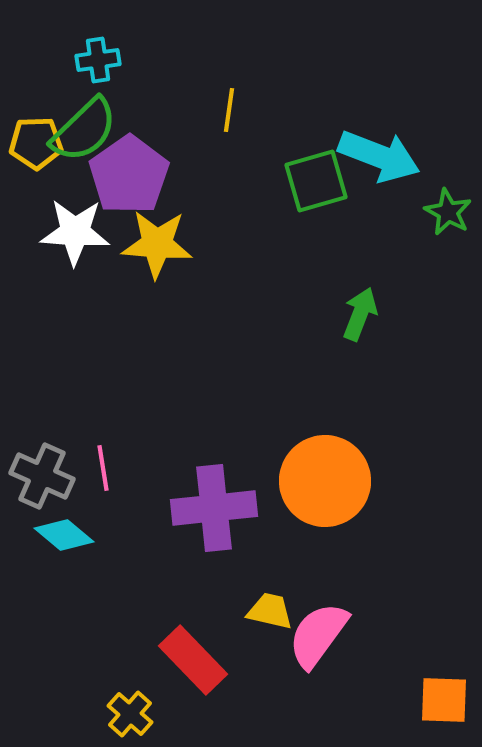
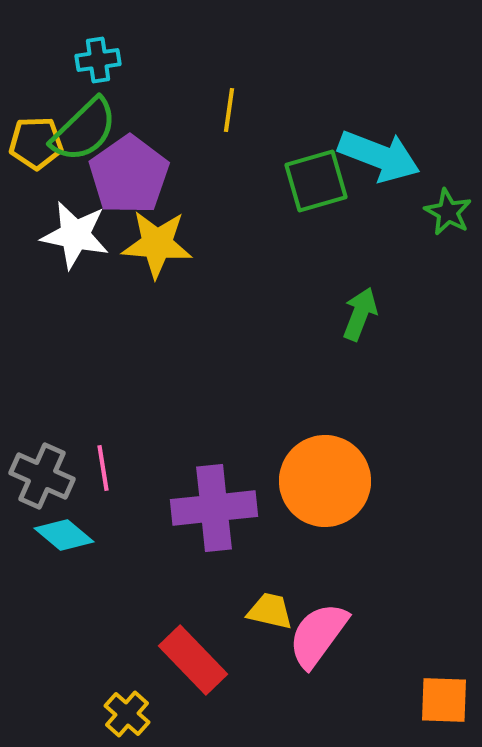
white star: moved 3 px down; rotated 8 degrees clockwise
yellow cross: moved 3 px left
